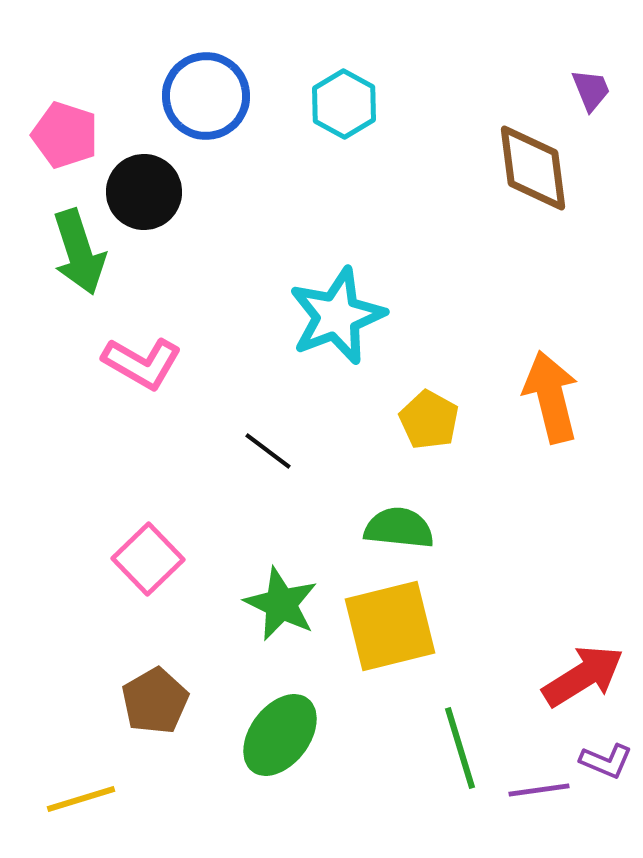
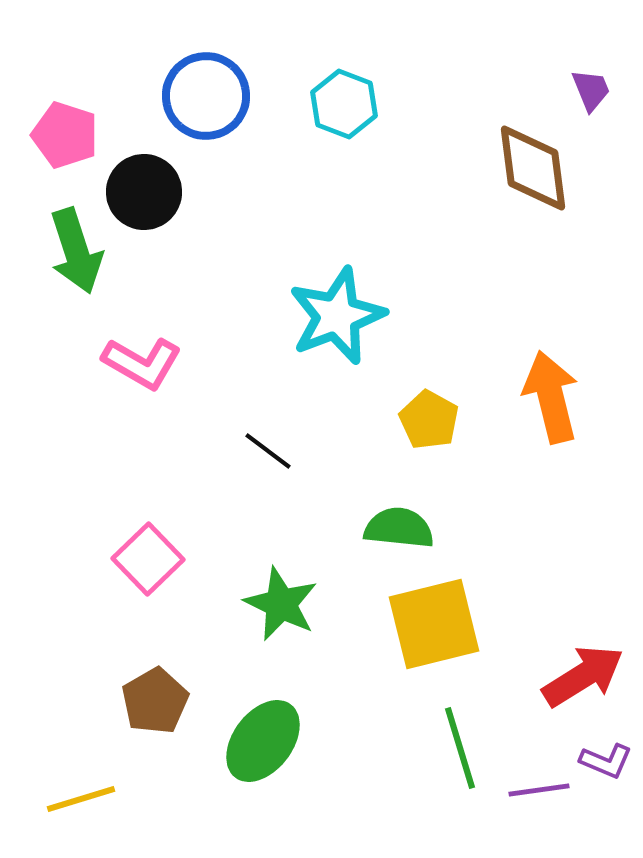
cyan hexagon: rotated 8 degrees counterclockwise
green arrow: moved 3 px left, 1 px up
yellow square: moved 44 px right, 2 px up
green ellipse: moved 17 px left, 6 px down
